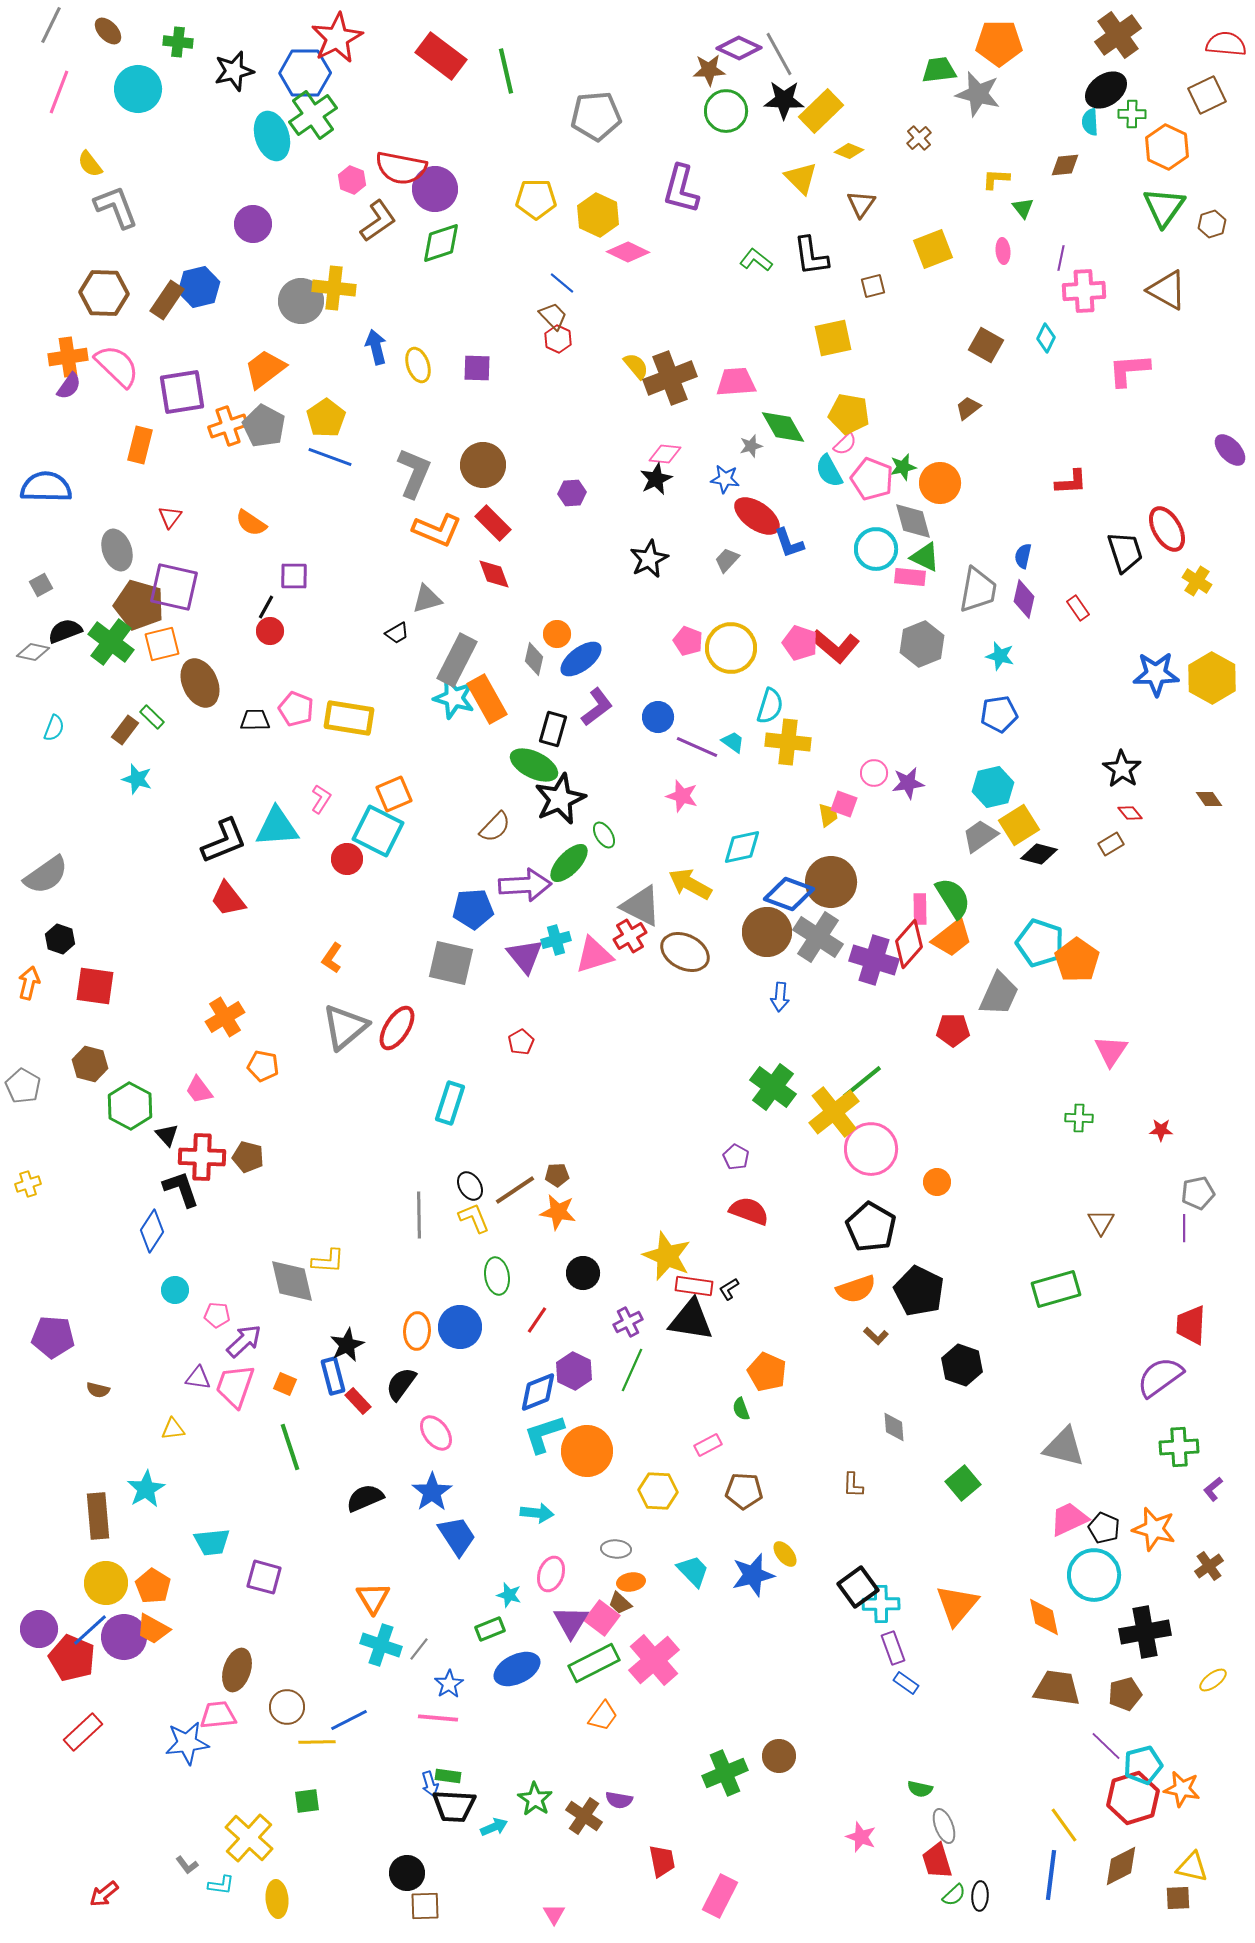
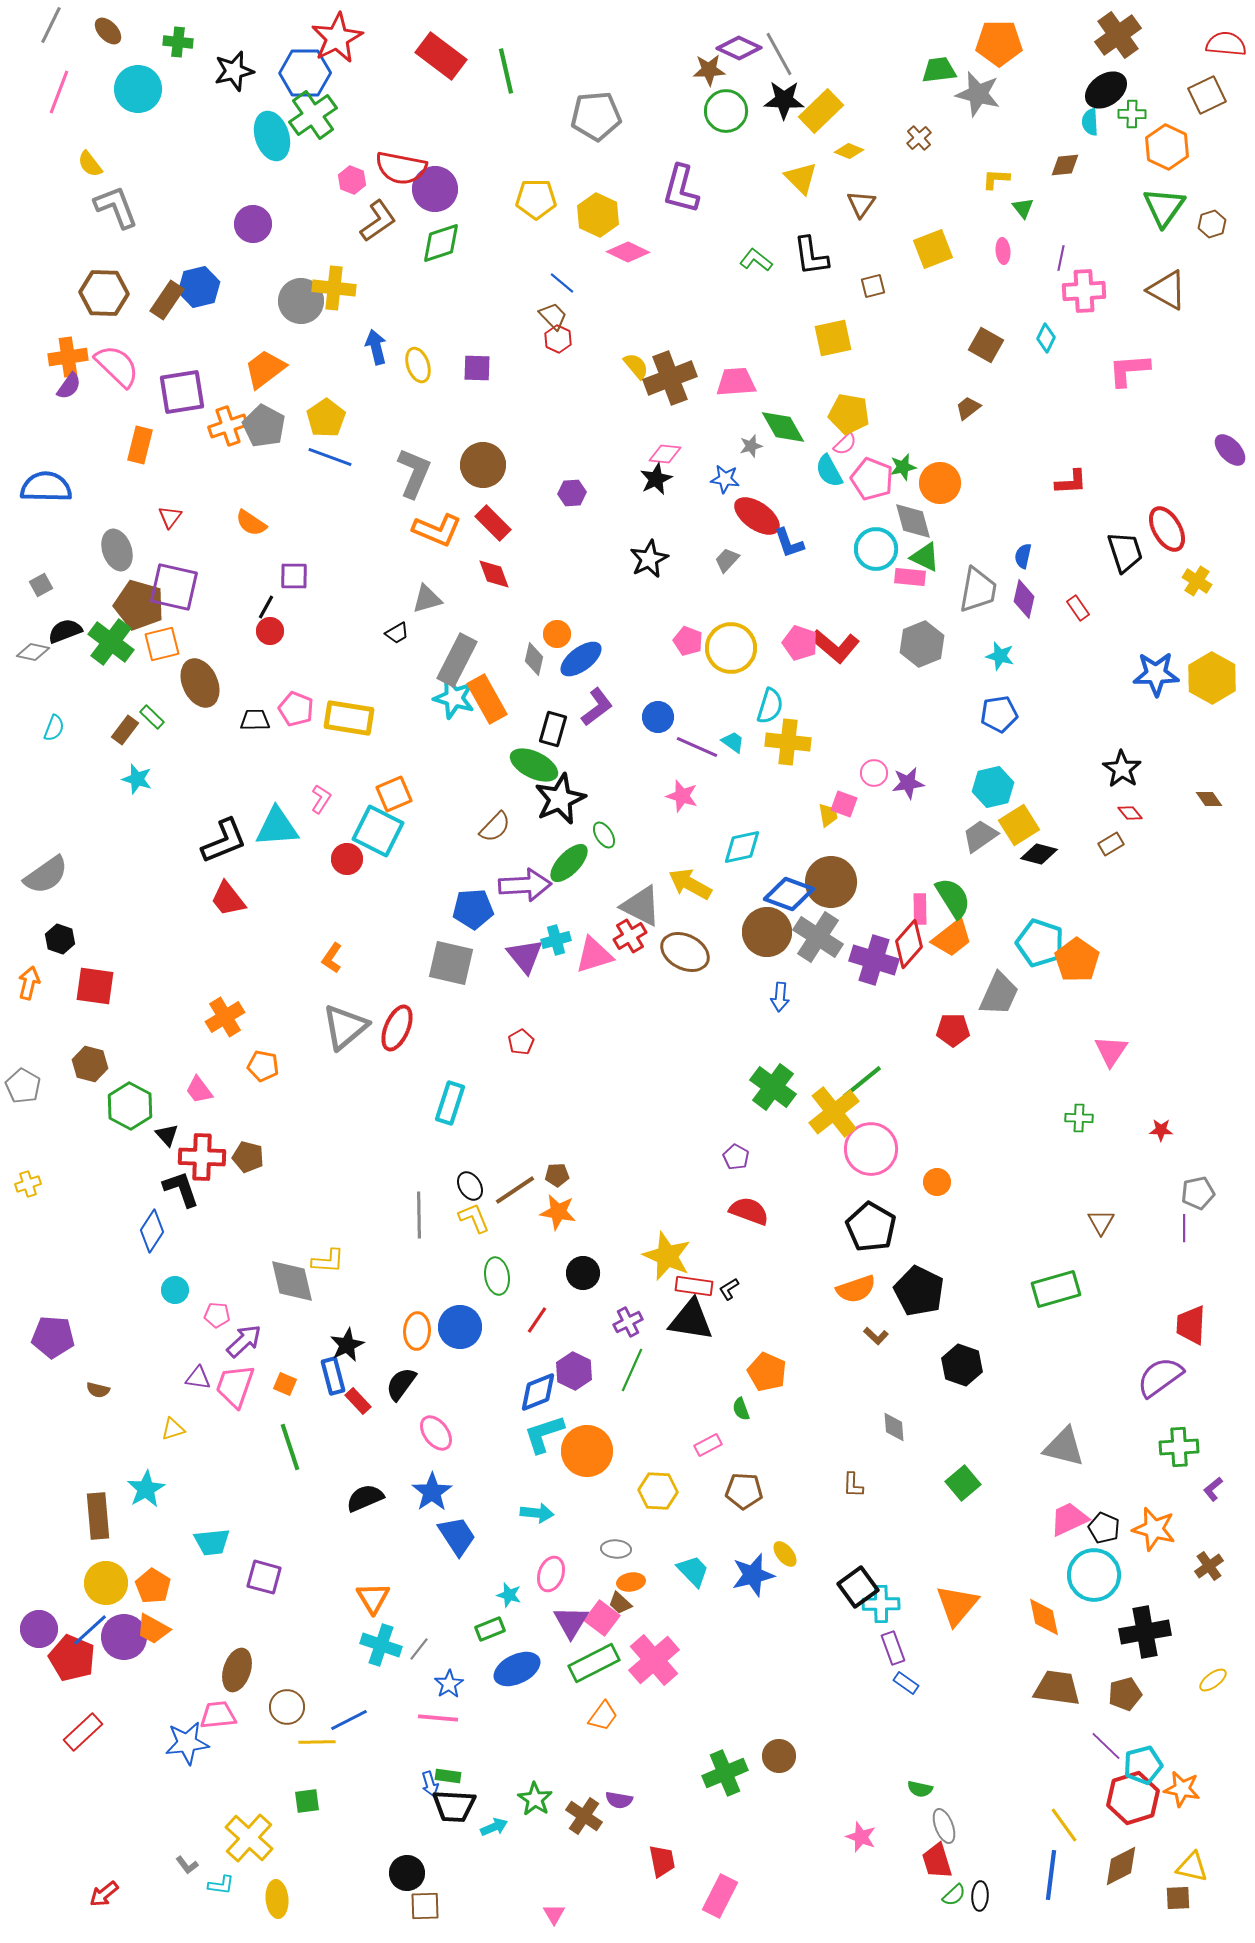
red ellipse at (397, 1028): rotated 9 degrees counterclockwise
yellow triangle at (173, 1429): rotated 10 degrees counterclockwise
